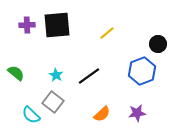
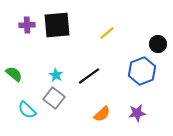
green semicircle: moved 2 px left, 1 px down
gray square: moved 1 px right, 4 px up
cyan semicircle: moved 4 px left, 5 px up
